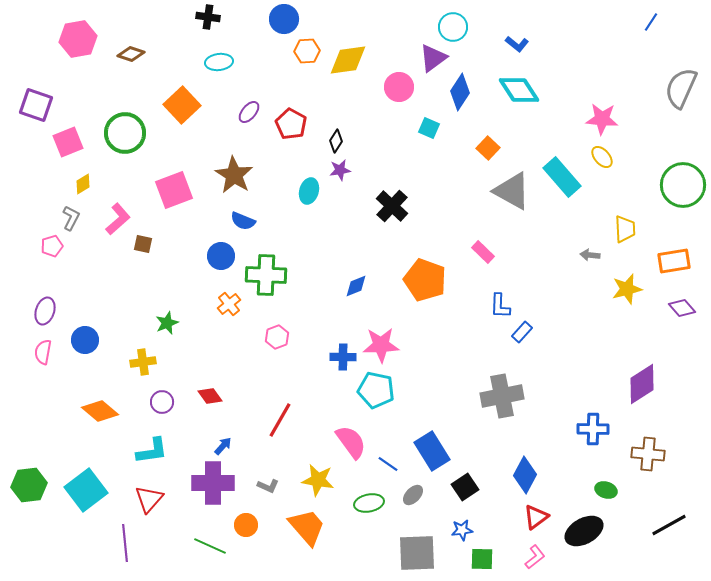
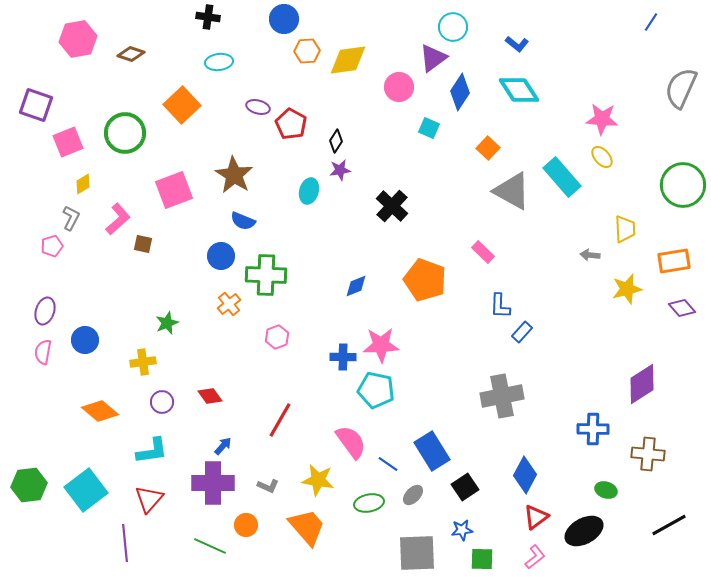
purple ellipse at (249, 112): moved 9 px right, 5 px up; rotated 65 degrees clockwise
